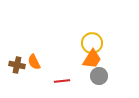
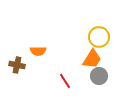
yellow circle: moved 7 px right, 6 px up
orange semicircle: moved 4 px right, 11 px up; rotated 63 degrees counterclockwise
red line: moved 3 px right; rotated 63 degrees clockwise
